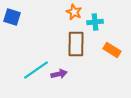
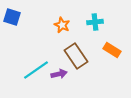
orange star: moved 12 px left, 13 px down
brown rectangle: moved 12 px down; rotated 35 degrees counterclockwise
